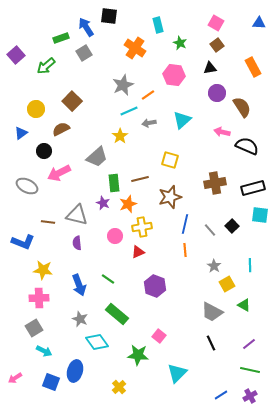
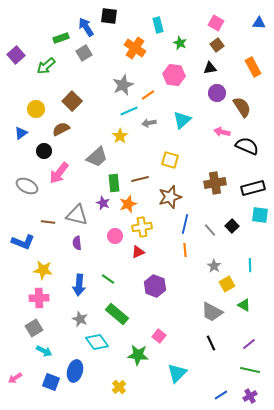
pink arrow at (59, 173): rotated 25 degrees counterclockwise
blue arrow at (79, 285): rotated 25 degrees clockwise
